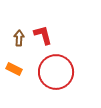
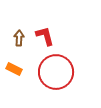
red L-shape: moved 2 px right, 1 px down
